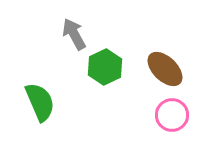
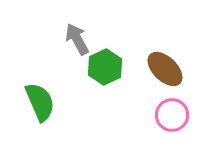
gray arrow: moved 3 px right, 5 px down
